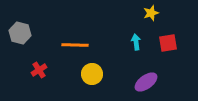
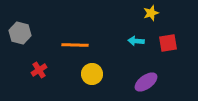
cyan arrow: moved 1 px up; rotated 77 degrees counterclockwise
